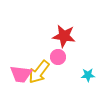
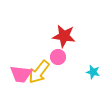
cyan star: moved 5 px right, 3 px up; rotated 16 degrees clockwise
